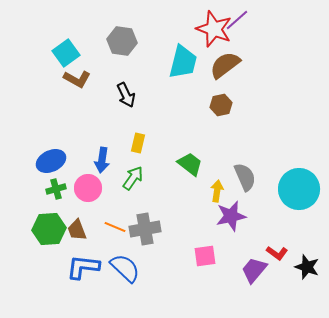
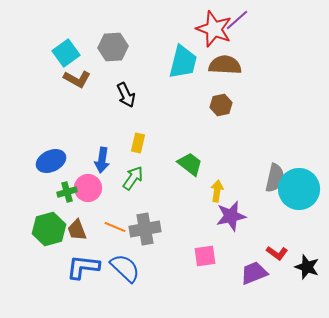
gray hexagon: moved 9 px left, 6 px down; rotated 12 degrees counterclockwise
brown semicircle: rotated 40 degrees clockwise
gray semicircle: moved 30 px right, 1 px down; rotated 36 degrees clockwise
green cross: moved 11 px right, 3 px down
green hexagon: rotated 12 degrees counterclockwise
purple trapezoid: moved 3 px down; rotated 28 degrees clockwise
